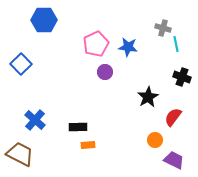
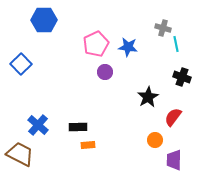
blue cross: moved 3 px right, 5 px down
purple trapezoid: rotated 115 degrees counterclockwise
